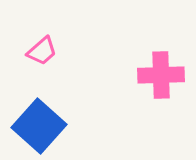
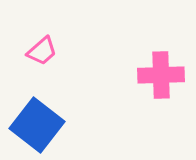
blue square: moved 2 px left, 1 px up; rotated 4 degrees counterclockwise
